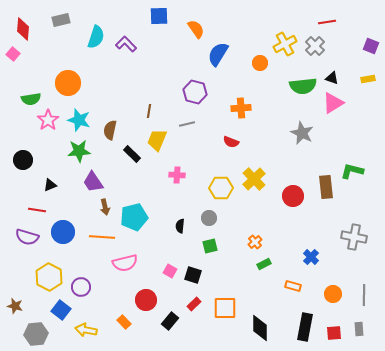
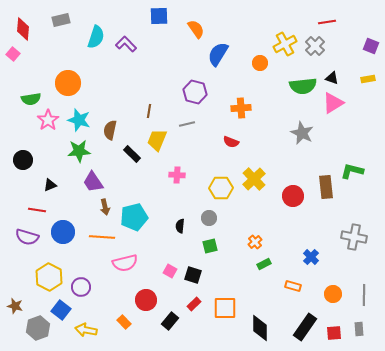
black rectangle at (305, 327): rotated 24 degrees clockwise
gray hexagon at (36, 334): moved 2 px right, 6 px up; rotated 15 degrees counterclockwise
